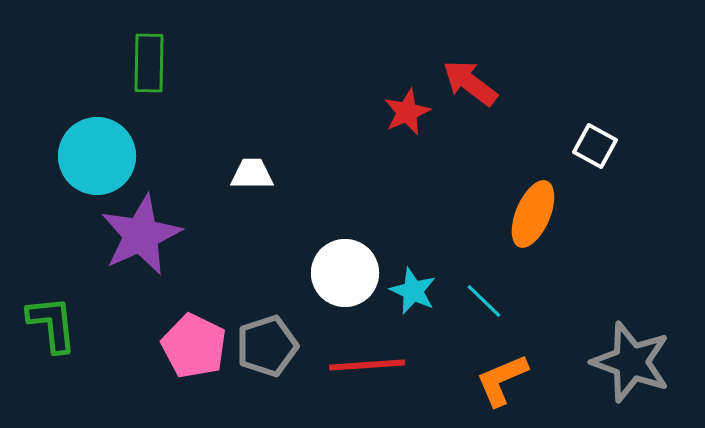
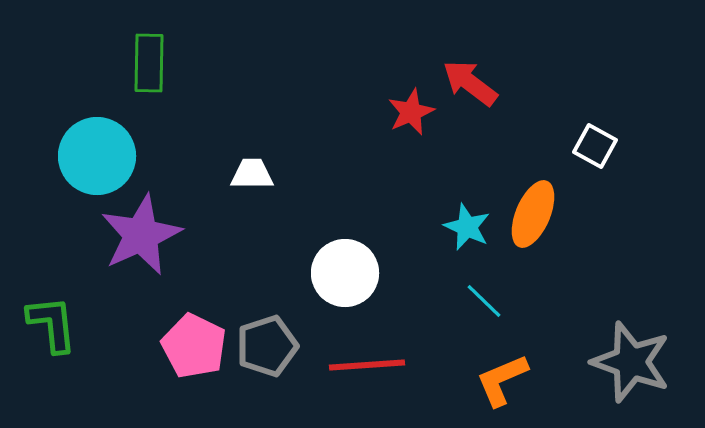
red star: moved 4 px right
cyan star: moved 54 px right, 64 px up
